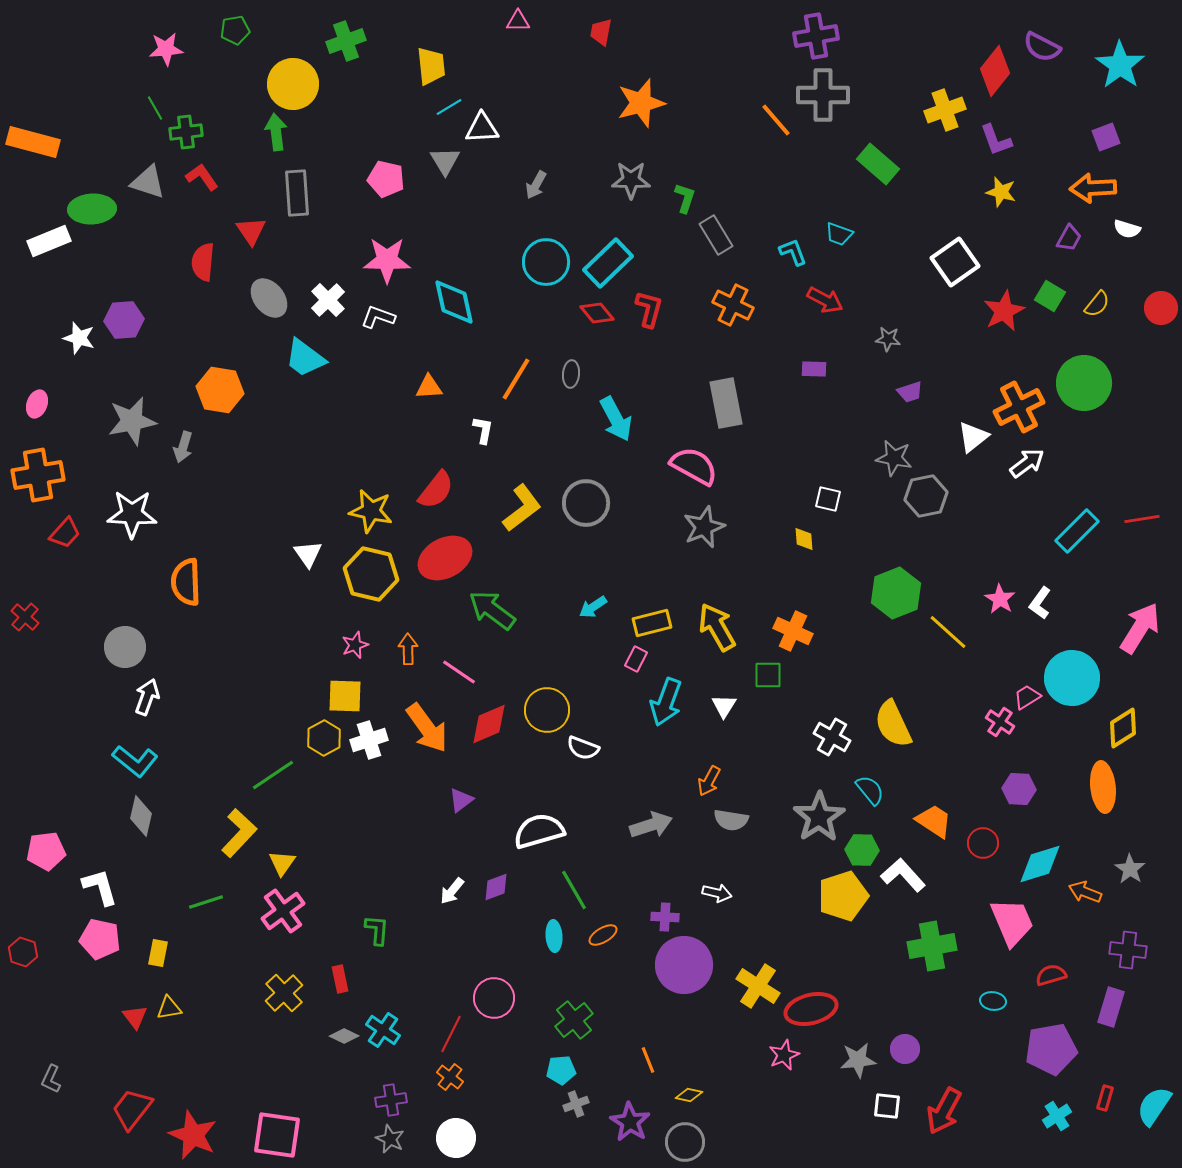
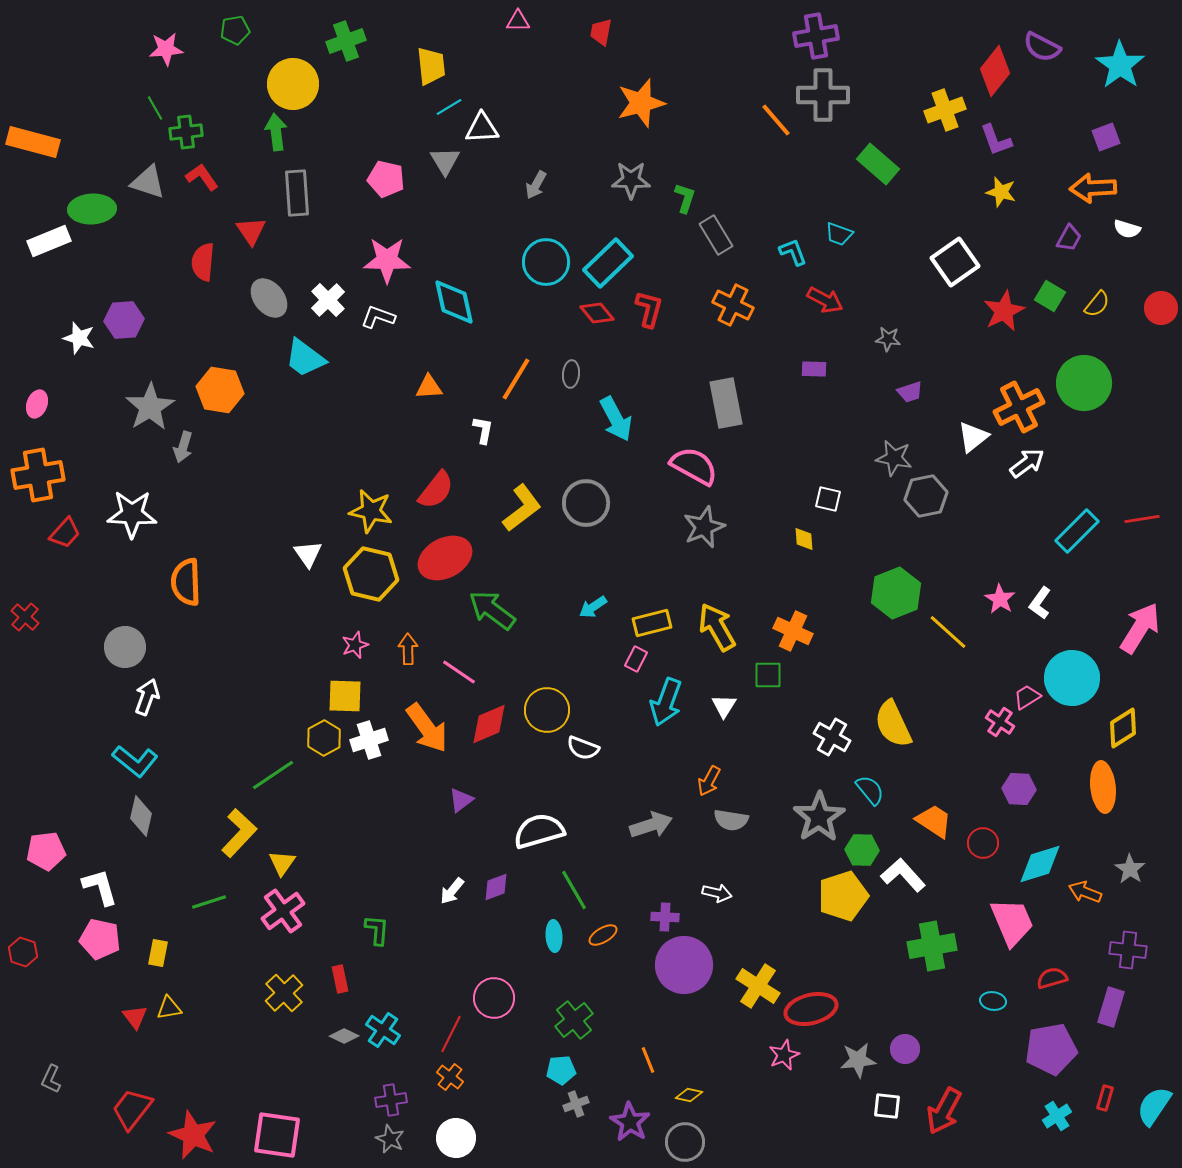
gray star at (132, 421): moved 18 px right, 14 px up; rotated 21 degrees counterclockwise
green line at (206, 902): moved 3 px right
red semicircle at (1051, 975): moved 1 px right, 3 px down
